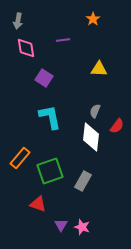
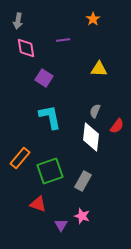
pink star: moved 11 px up
